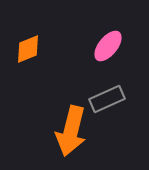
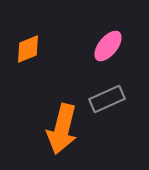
orange arrow: moved 9 px left, 2 px up
